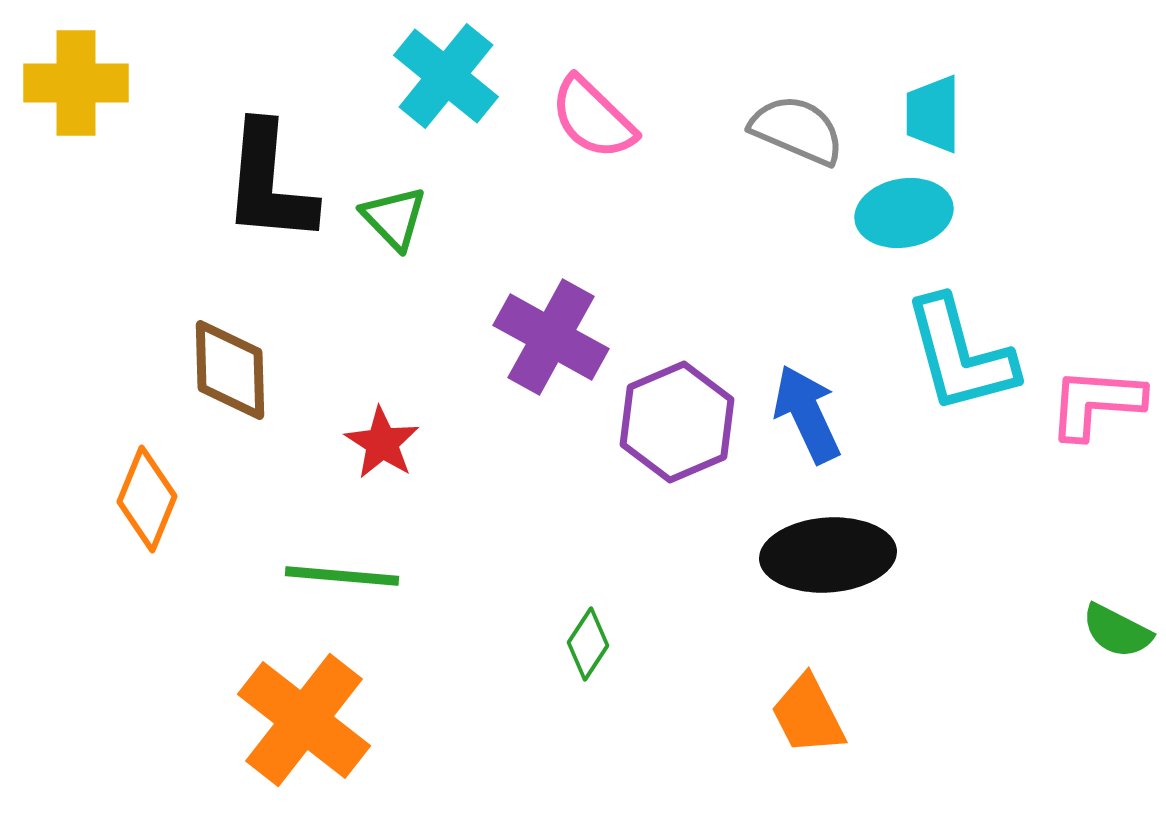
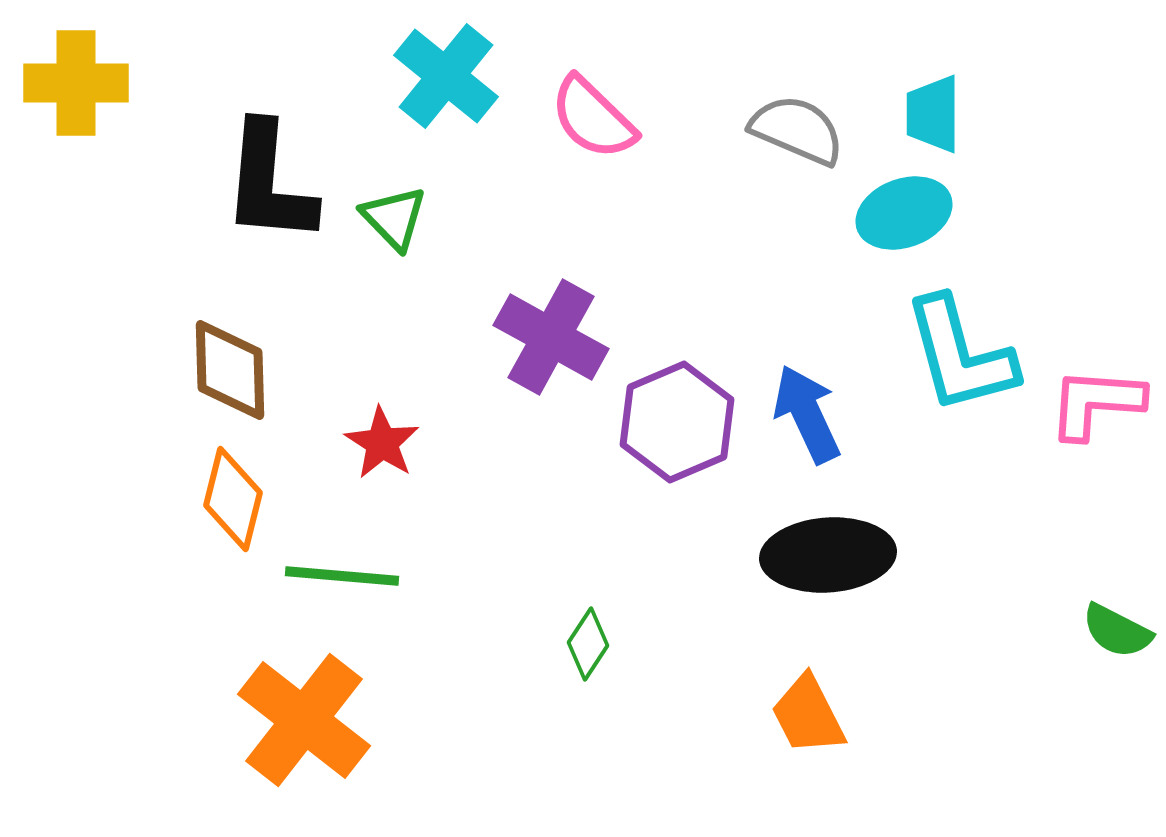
cyan ellipse: rotated 10 degrees counterclockwise
orange diamond: moved 86 px right; rotated 8 degrees counterclockwise
